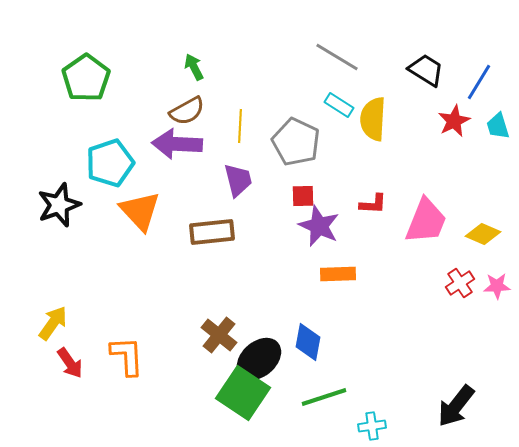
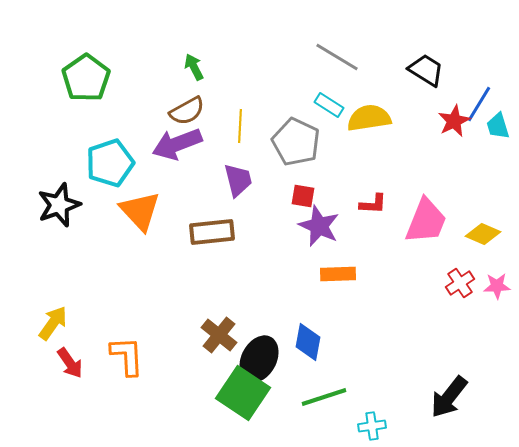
blue line: moved 22 px down
cyan rectangle: moved 10 px left
yellow semicircle: moved 4 px left, 1 px up; rotated 78 degrees clockwise
purple arrow: rotated 24 degrees counterclockwise
red square: rotated 10 degrees clockwise
black ellipse: rotated 21 degrees counterclockwise
black arrow: moved 7 px left, 9 px up
